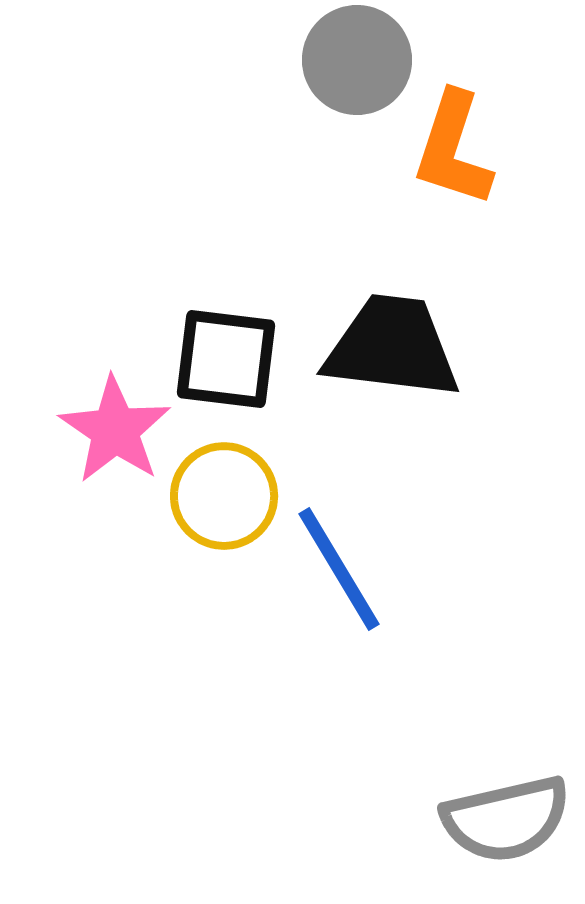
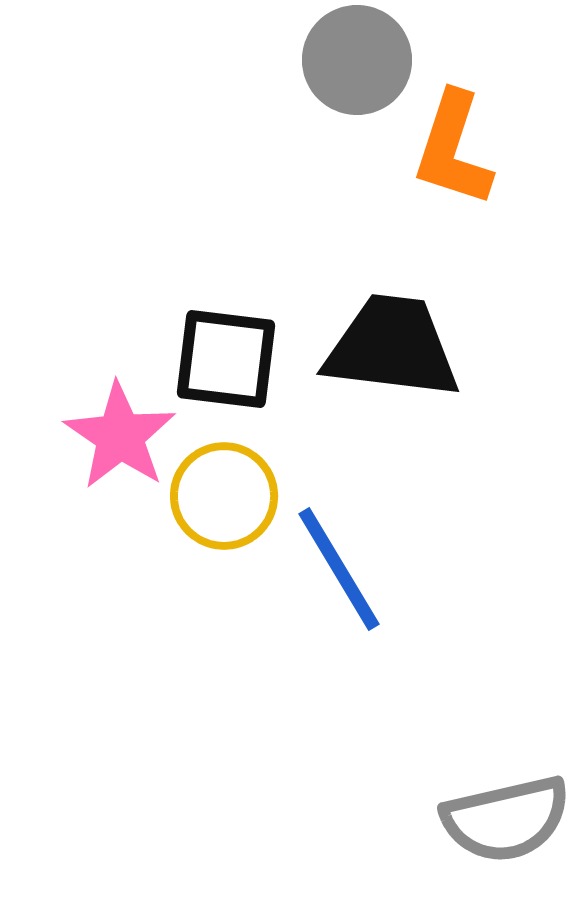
pink star: moved 5 px right, 6 px down
